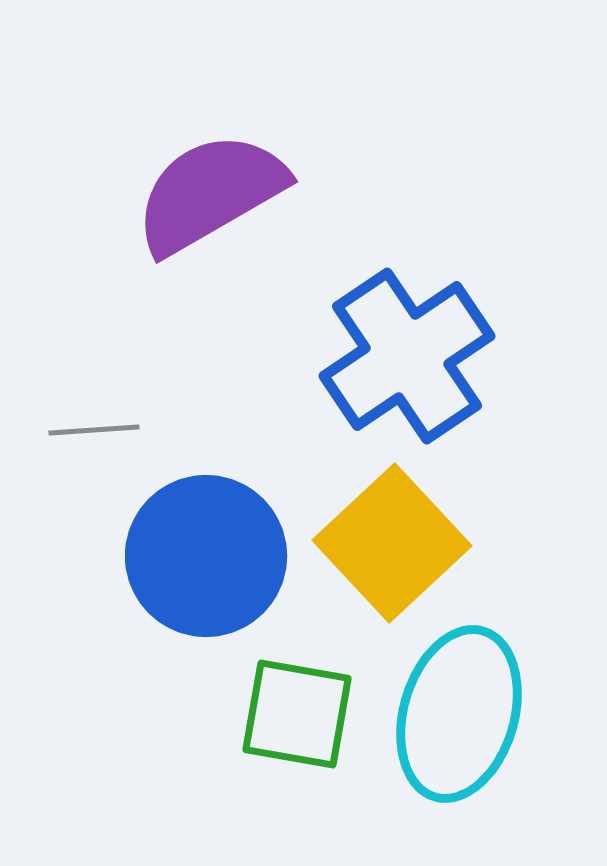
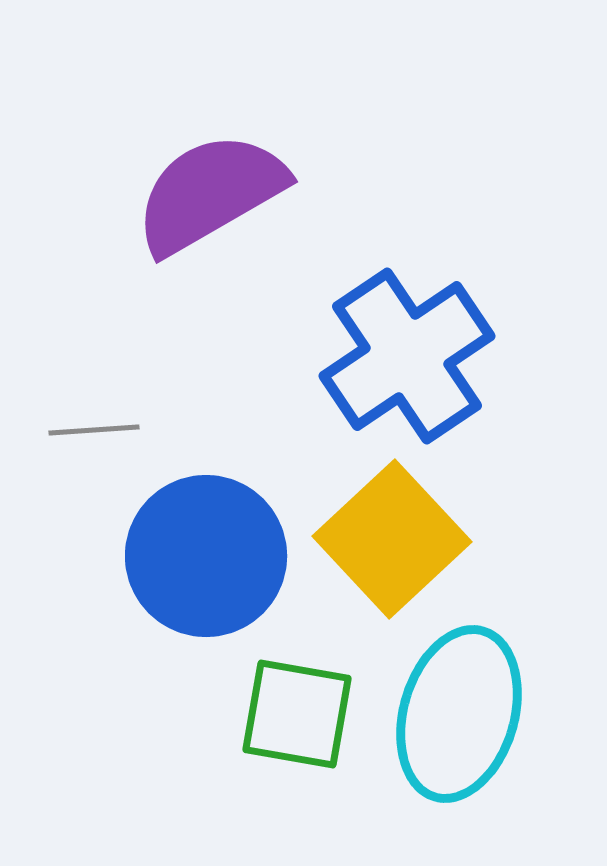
yellow square: moved 4 px up
